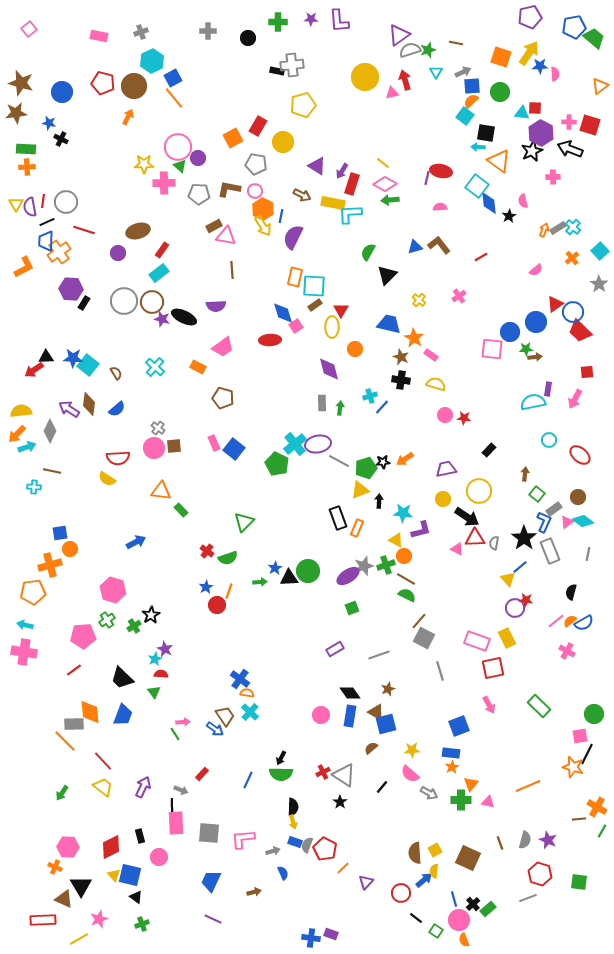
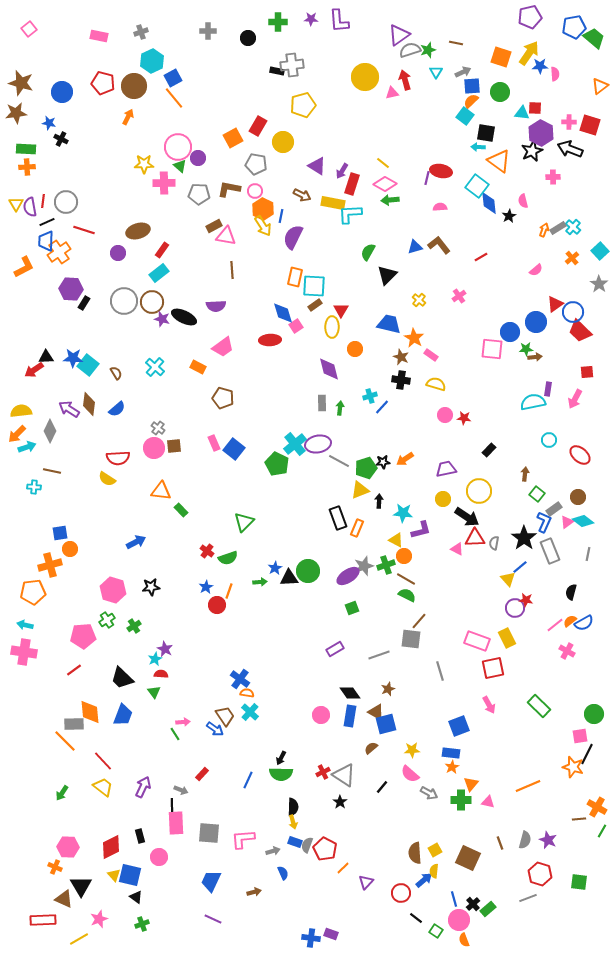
black star at (151, 615): moved 28 px up; rotated 24 degrees clockwise
pink line at (556, 621): moved 1 px left, 4 px down
gray square at (424, 638): moved 13 px left, 1 px down; rotated 20 degrees counterclockwise
